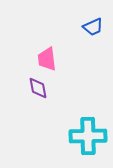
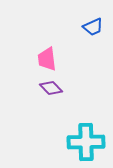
purple diamond: moved 13 px right; rotated 35 degrees counterclockwise
cyan cross: moved 2 px left, 6 px down
